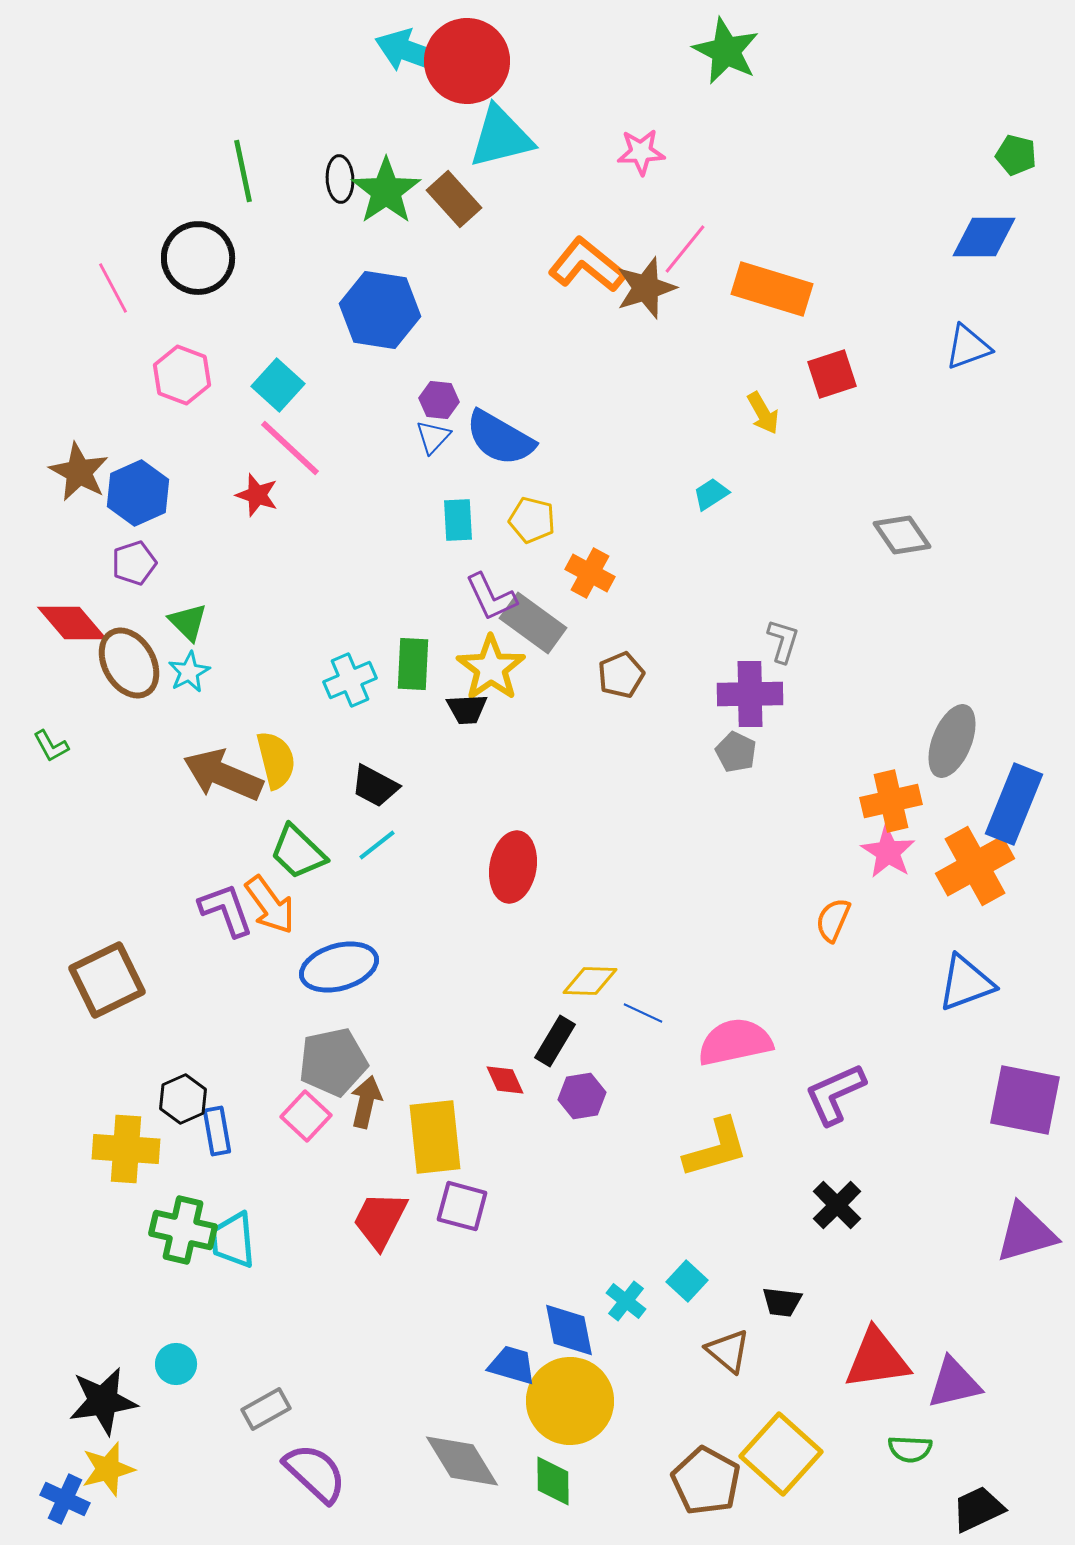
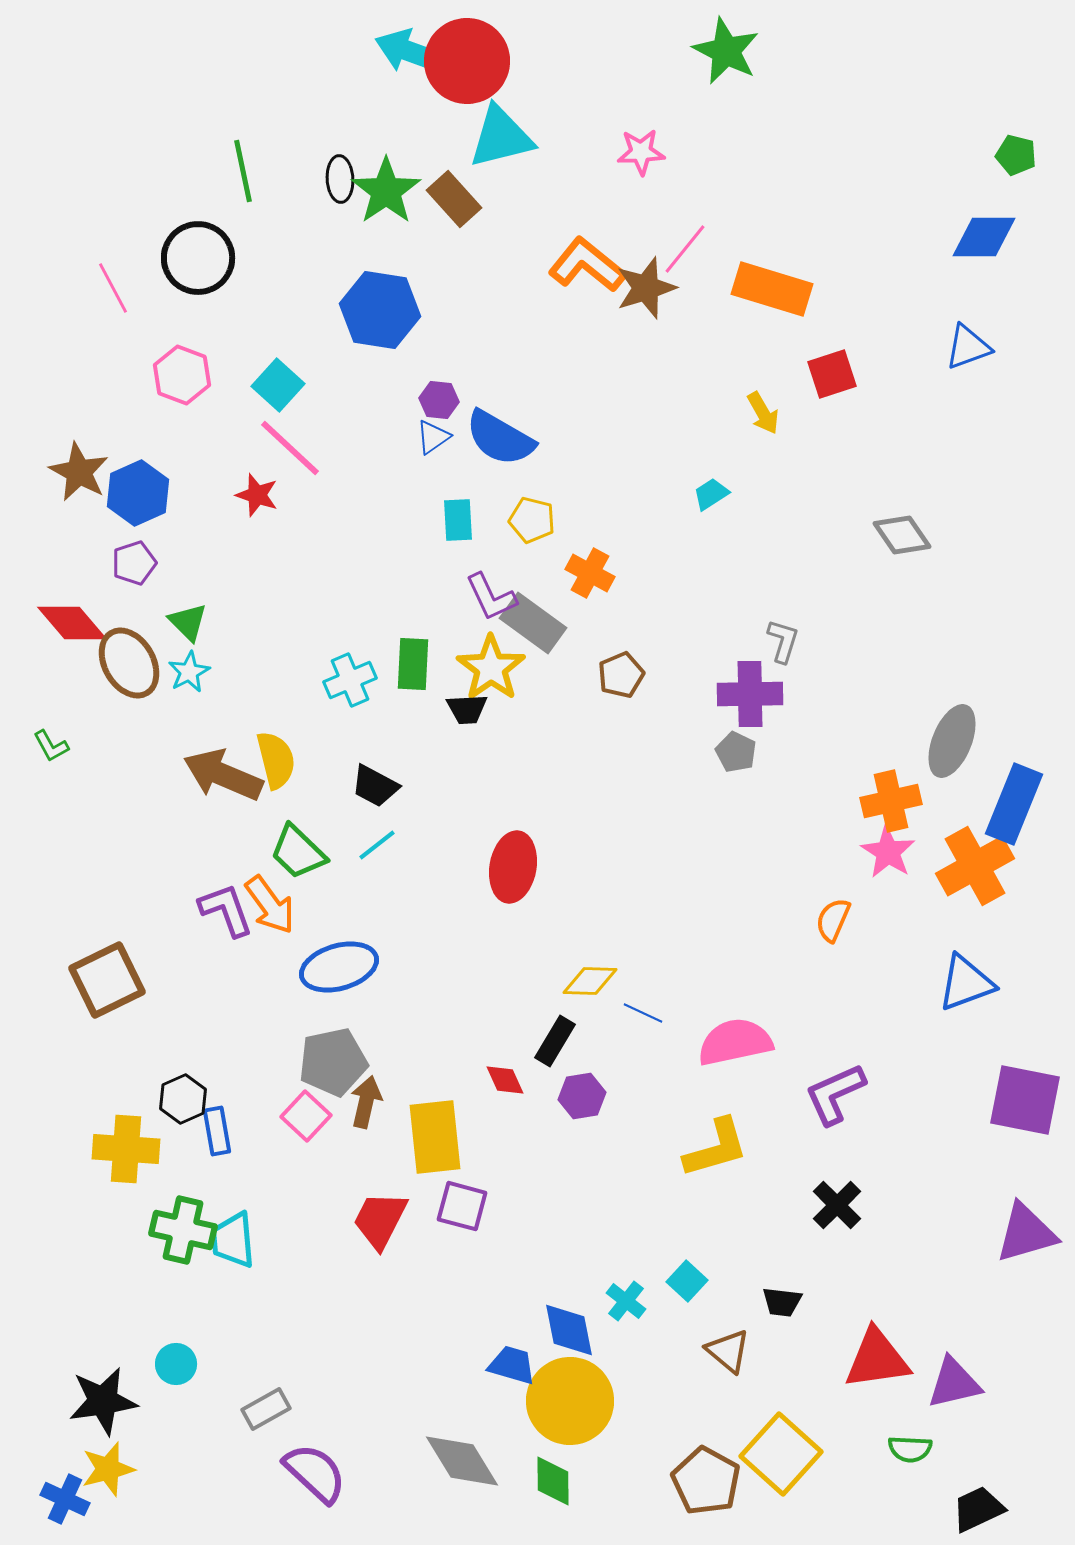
blue triangle at (433, 437): rotated 12 degrees clockwise
